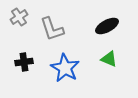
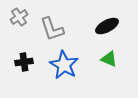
blue star: moved 1 px left, 3 px up
